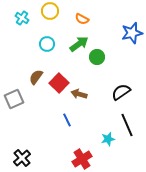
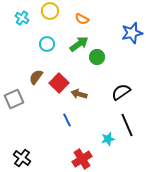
black cross: rotated 12 degrees counterclockwise
